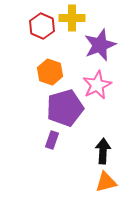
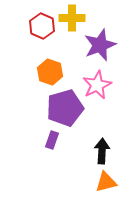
black arrow: moved 1 px left
